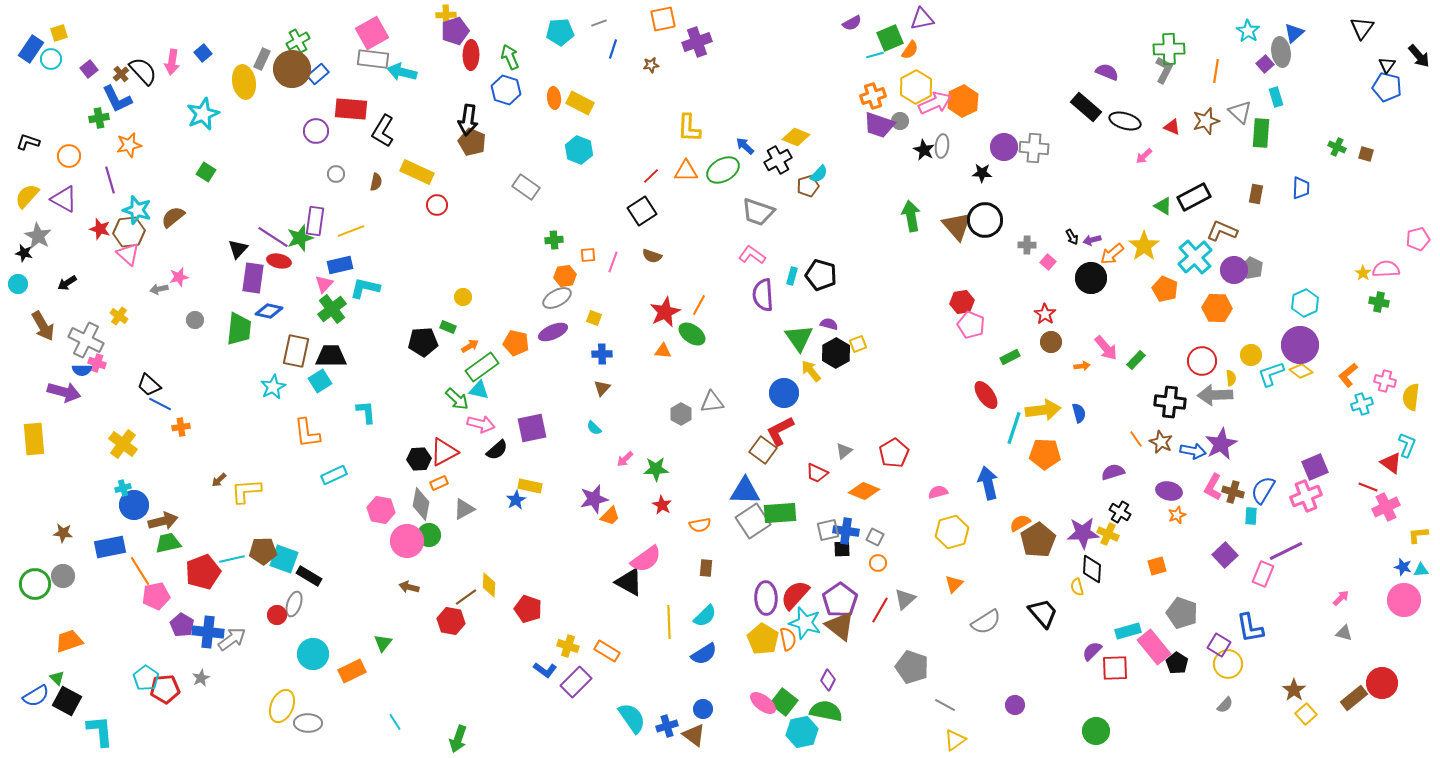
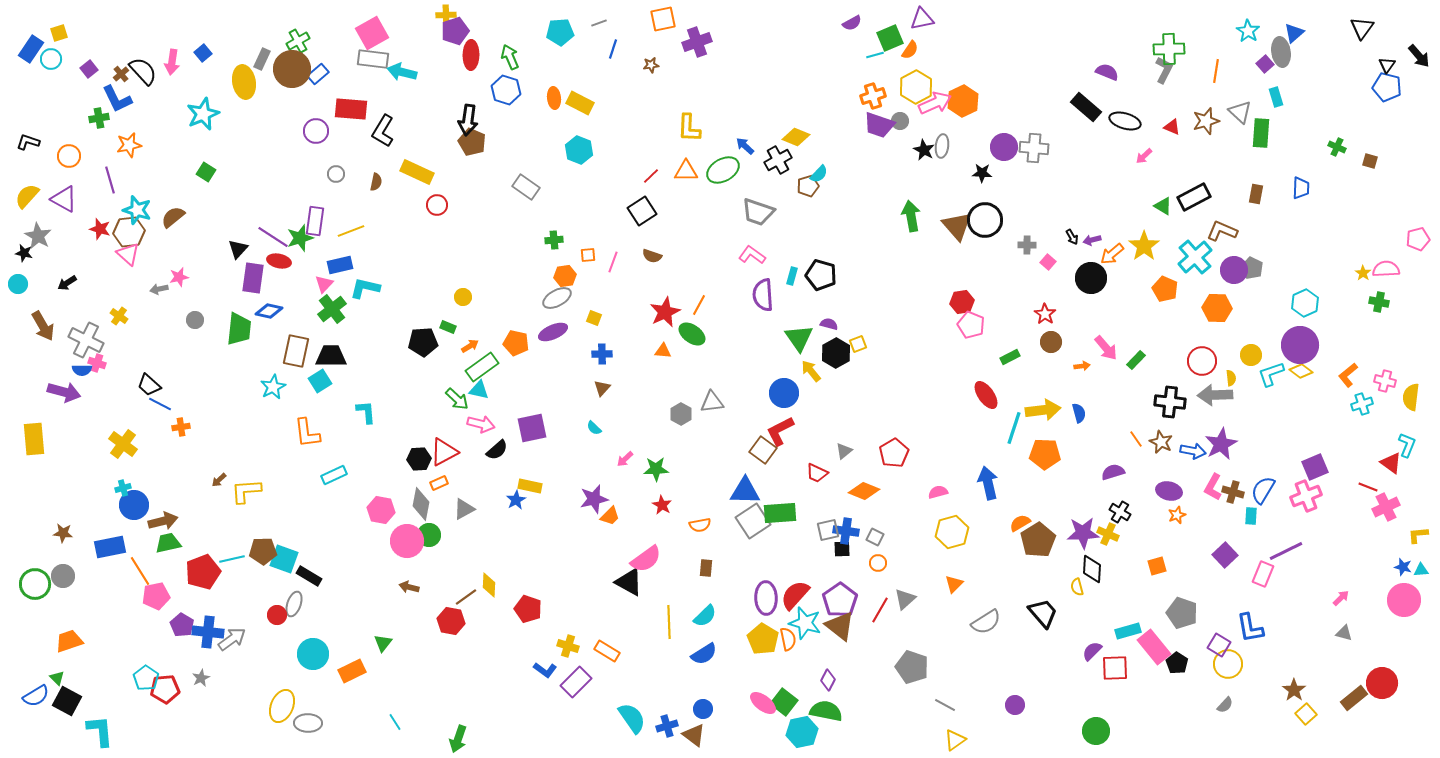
brown square at (1366, 154): moved 4 px right, 7 px down
